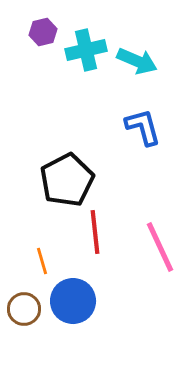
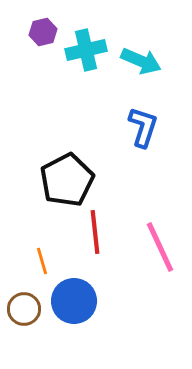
cyan arrow: moved 4 px right
blue L-shape: rotated 33 degrees clockwise
blue circle: moved 1 px right
